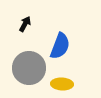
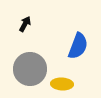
blue semicircle: moved 18 px right
gray circle: moved 1 px right, 1 px down
